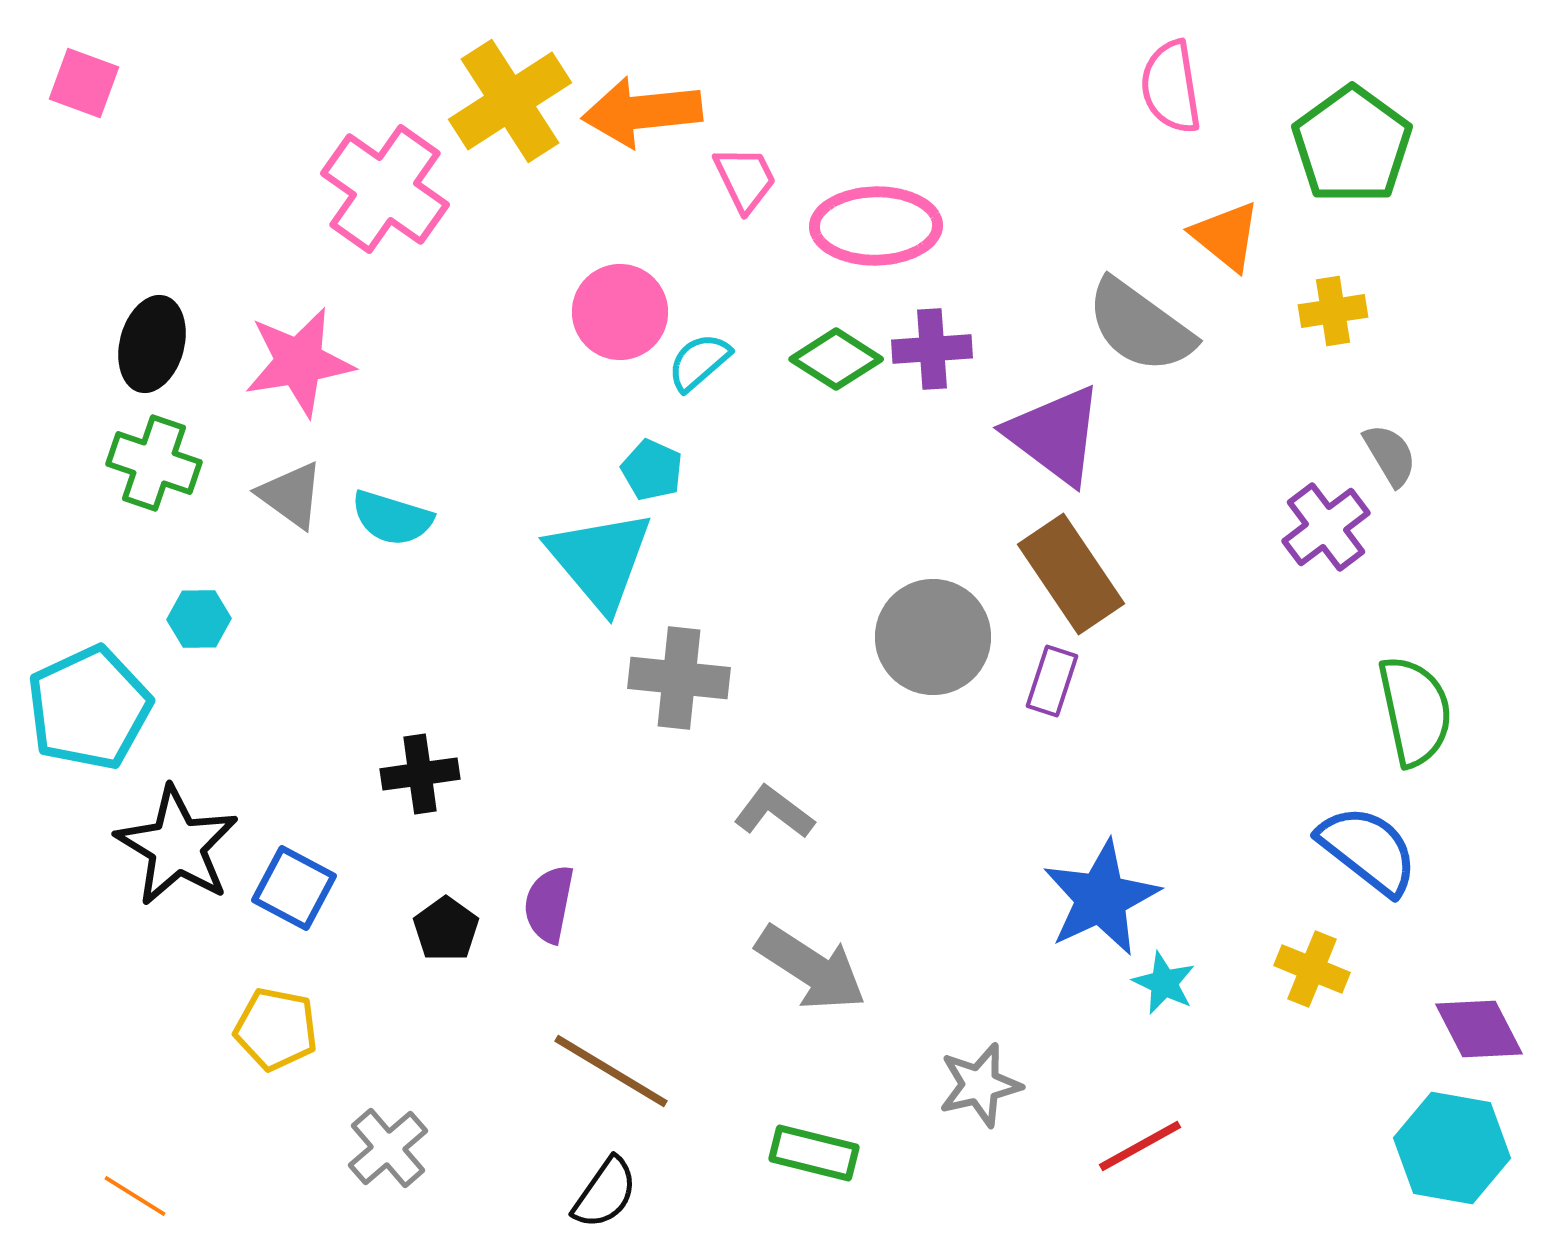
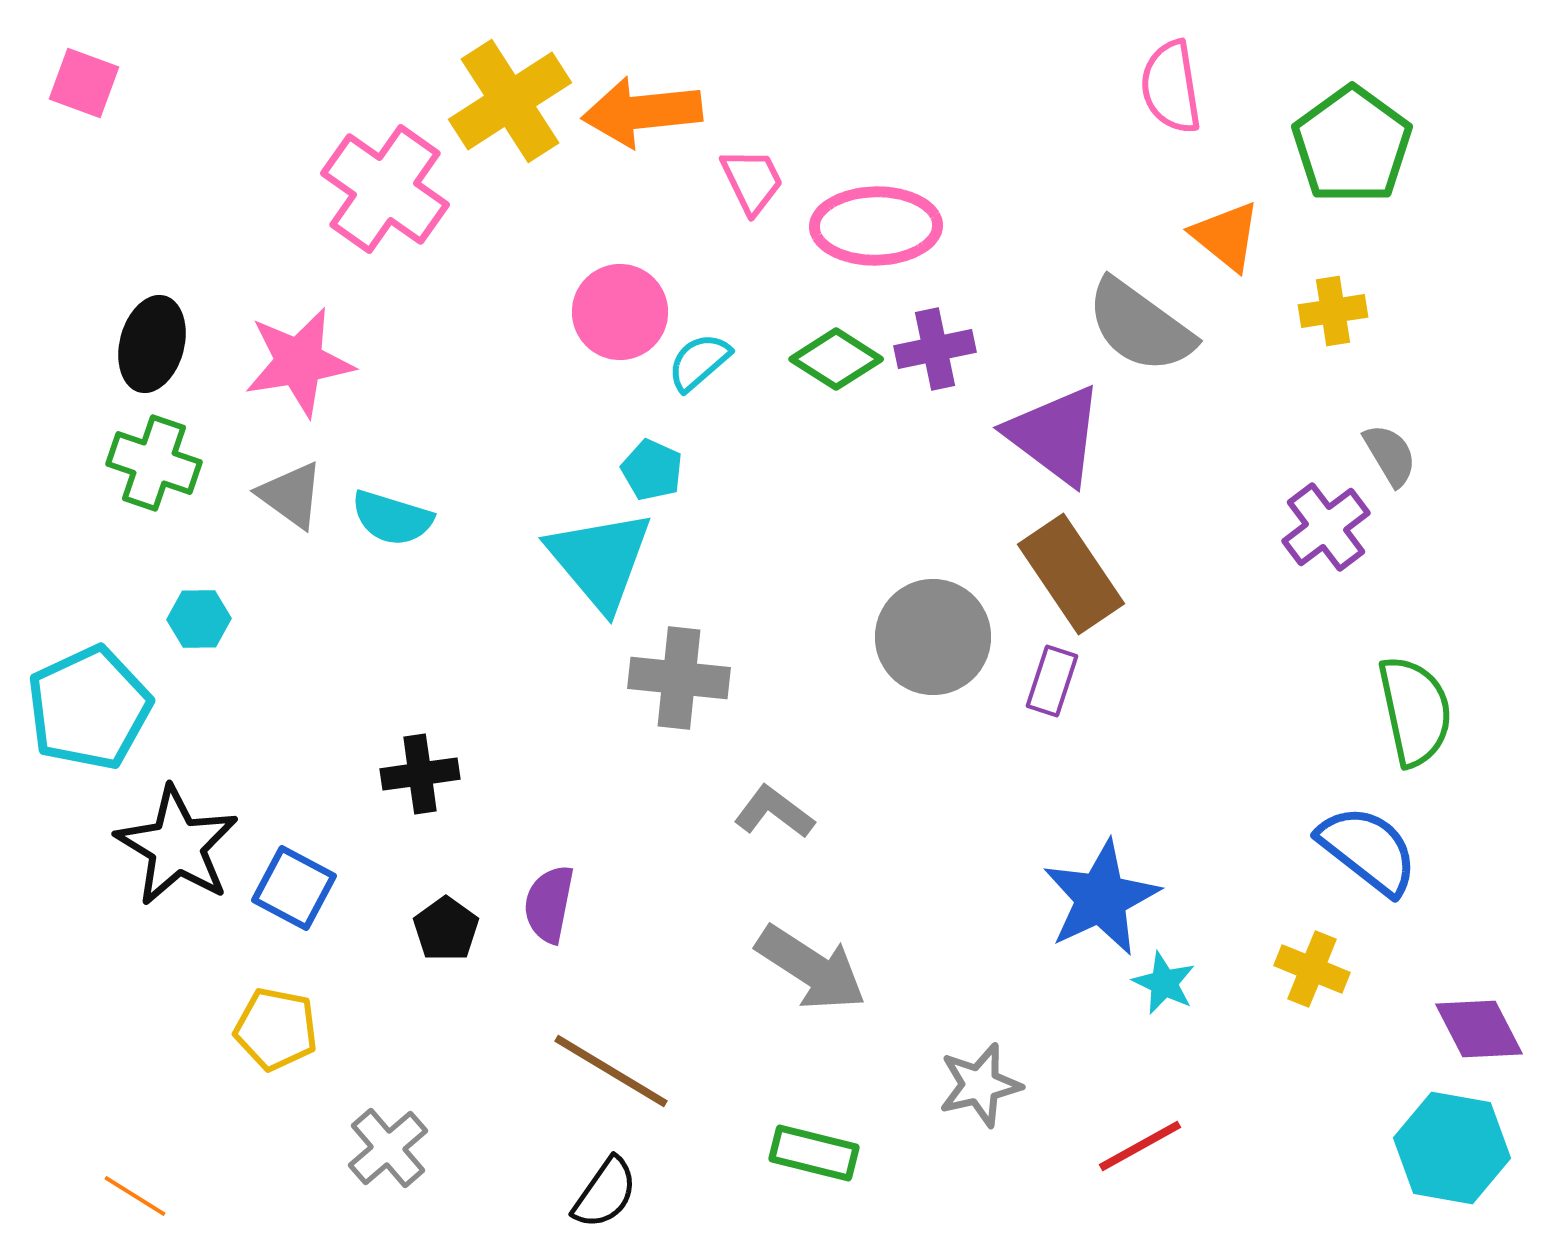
pink trapezoid at (745, 179): moved 7 px right, 2 px down
purple cross at (932, 349): moved 3 px right; rotated 8 degrees counterclockwise
